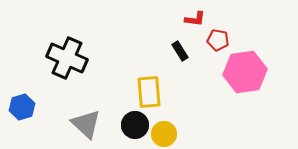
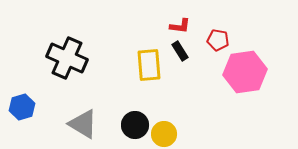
red L-shape: moved 15 px left, 7 px down
yellow rectangle: moved 27 px up
gray triangle: moved 3 px left; rotated 12 degrees counterclockwise
